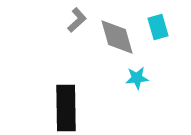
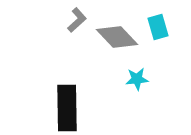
gray diamond: rotated 27 degrees counterclockwise
cyan star: moved 1 px down
black rectangle: moved 1 px right
